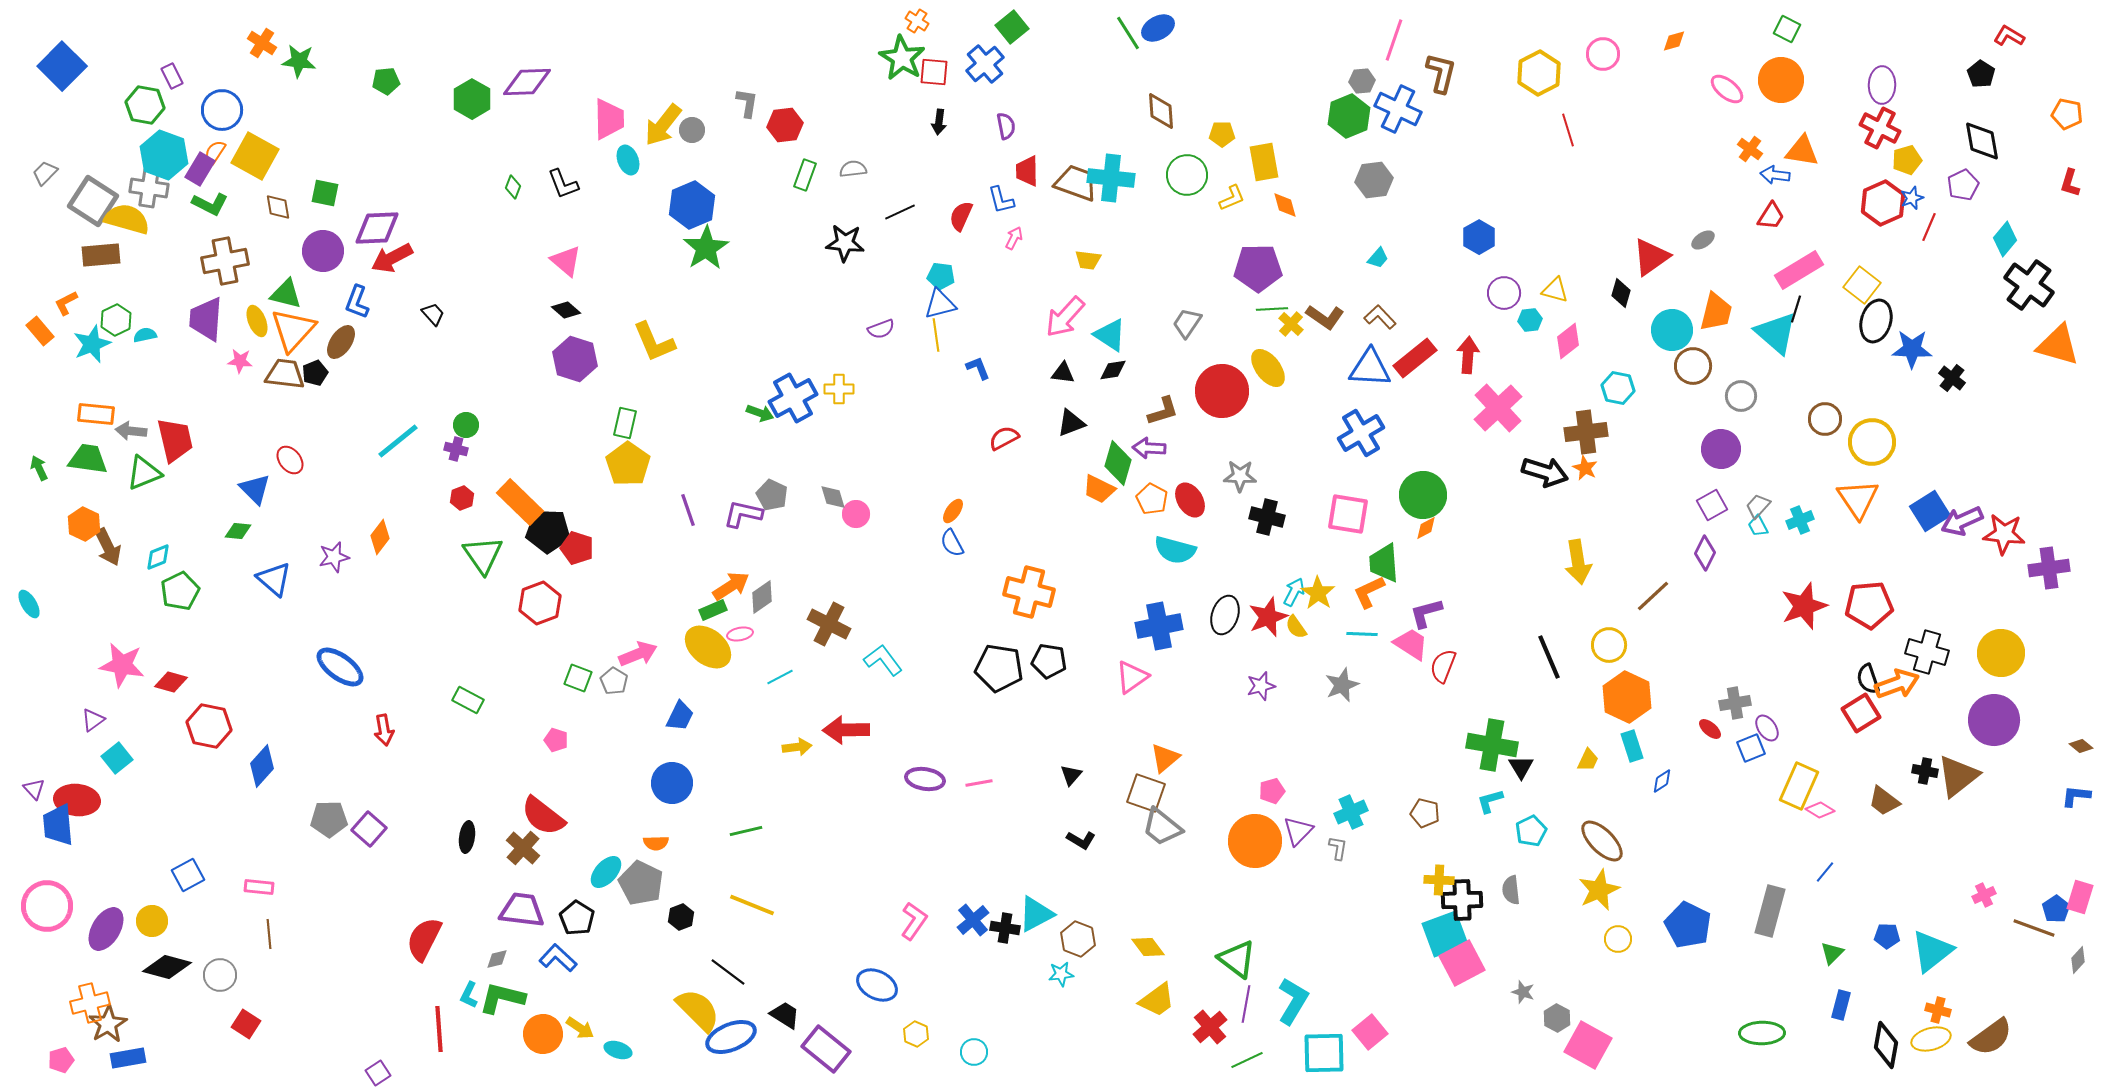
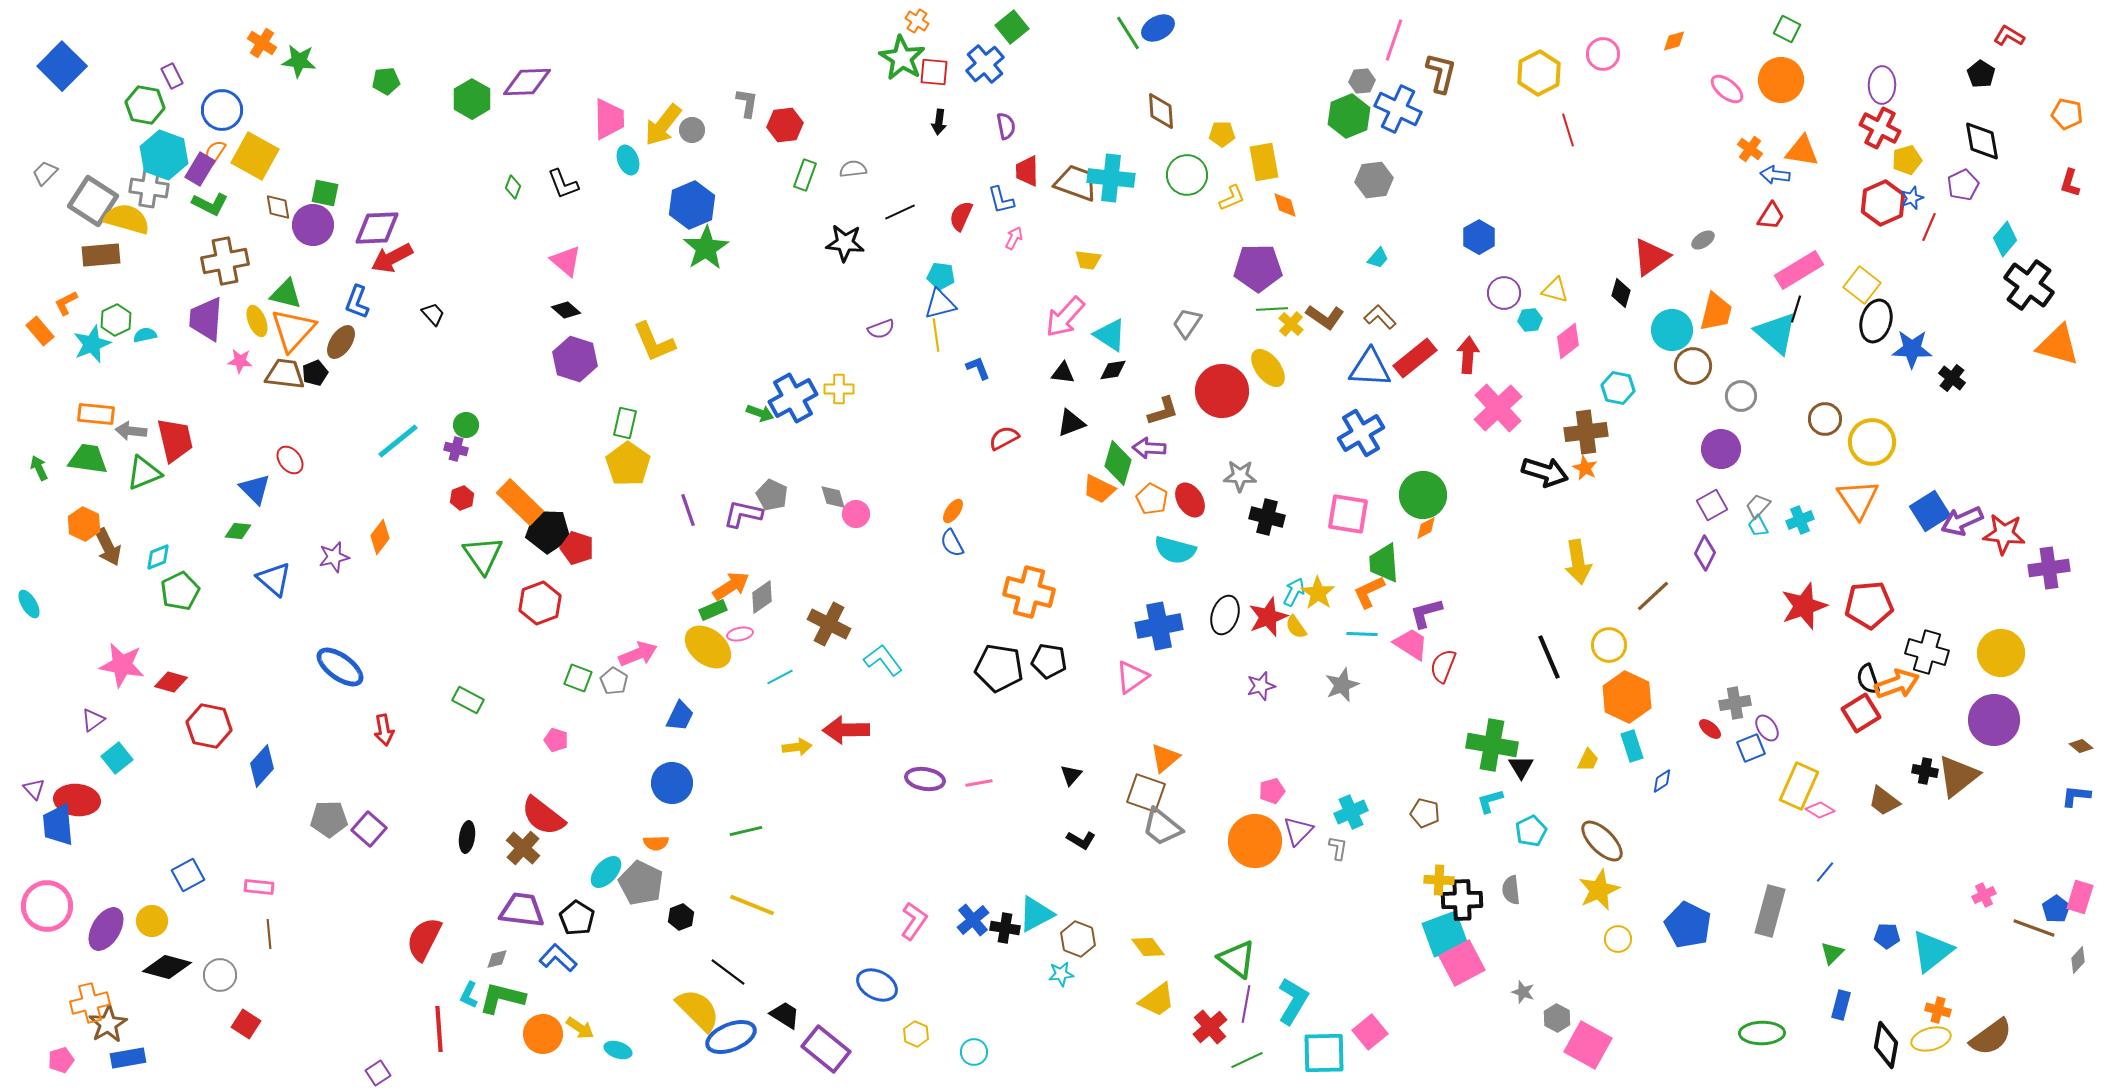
purple circle at (323, 251): moved 10 px left, 26 px up
